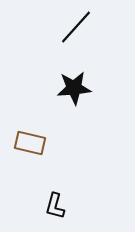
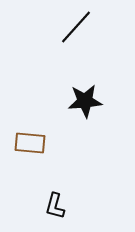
black star: moved 11 px right, 13 px down
brown rectangle: rotated 8 degrees counterclockwise
